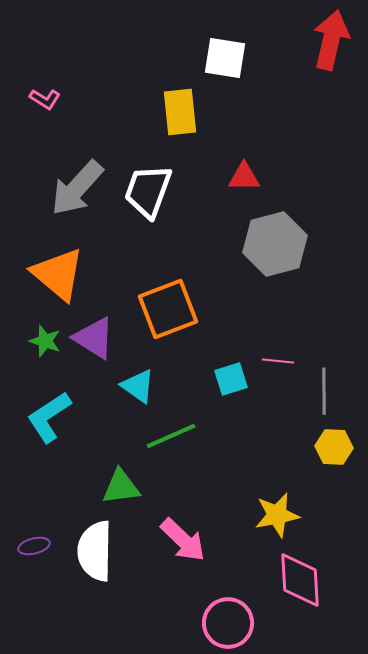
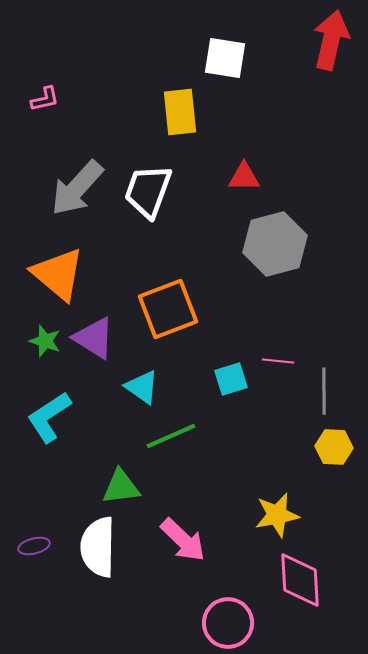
pink L-shape: rotated 44 degrees counterclockwise
cyan triangle: moved 4 px right, 1 px down
white semicircle: moved 3 px right, 4 px up
